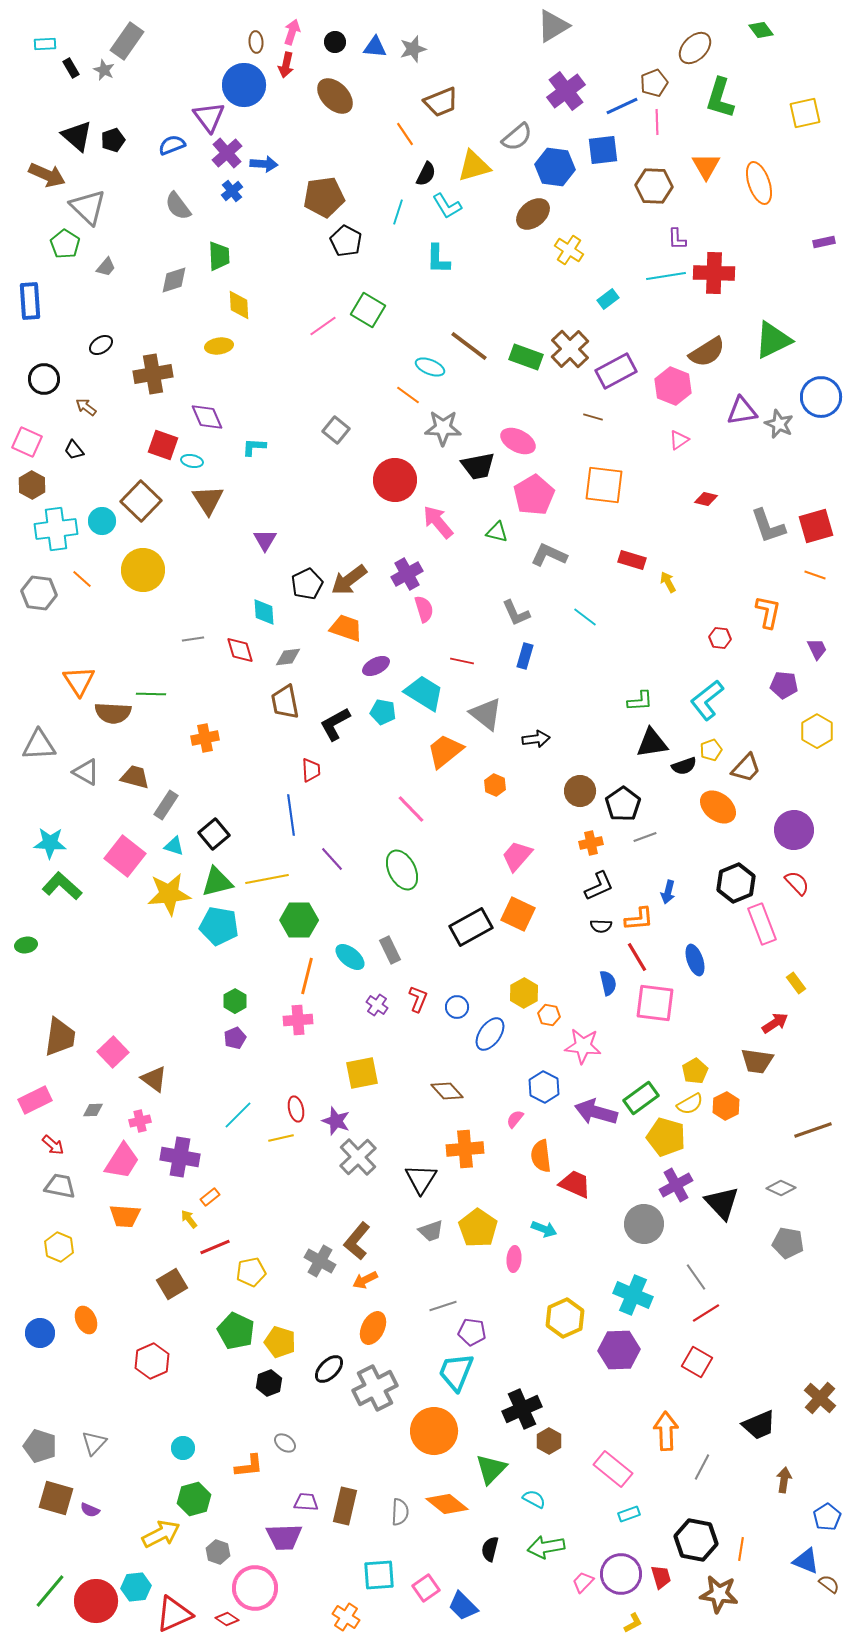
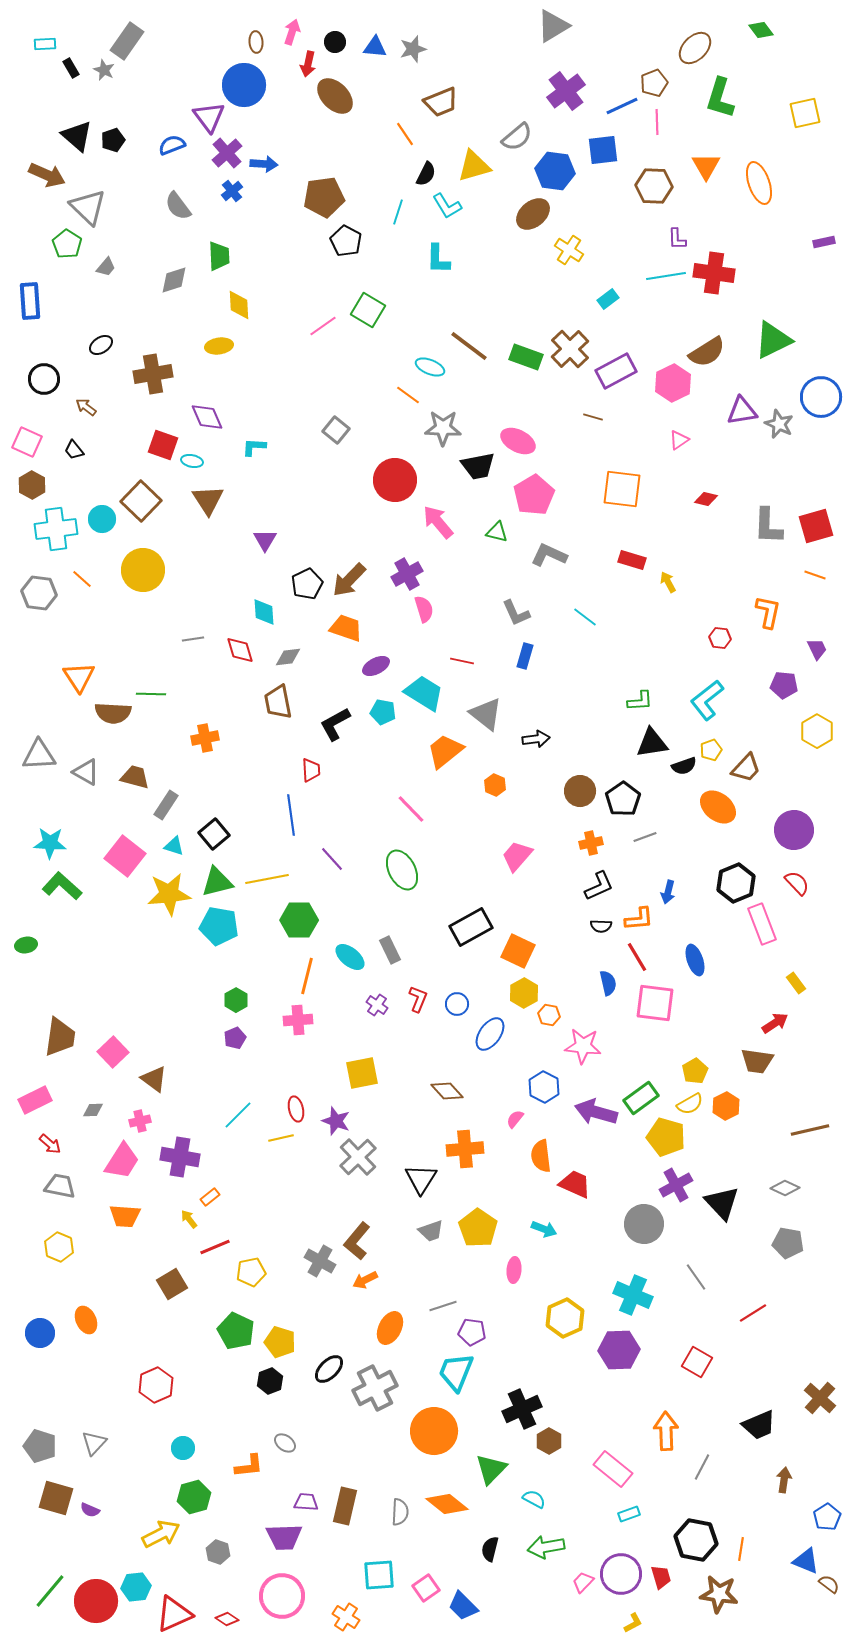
red arrow at (286, 65): moved 22 px right, 1 px up
blue hexagon at (555, 167): moved 4 px down
green pentagon at (65, 244): moved 2 px right
red cross at (714, 273): rotated 6 degrees clockwise
pink hexagon at (673, 386): moved 3 px up; rotated 12 degrees clockwise
orange square at (604, 485): moved 18 px right, 4 px down
cyan circle at (102, 521): moved 2 px up
gray L-shape at (768, 526): rotated 21 degrees clockwise
brown arrow at (349, 580): rotated 9 degrees counterclockwise
orange triangle at (79, 681): moved 4 px up
brown trapezoid at (285, 702): moved 7 px left
gray triangle at (39, 745): moved 10 px down
black pentagon at (623, 804): moved 5 px up
orange square at (518, 914): moved 37 px down
green hexagon at (235, 1001): moved 1 px right, 1 px up
blue circle at (457, 1007): moved 3 px up
brown line at (813, 1130): moved 3 px left; rotated 6 degrees clockwise
red arrow at (53, 1145): moved 3 px left, 1 px up
gray diamond at (781, 1188): moved 4 px right
pink ellipse at (514, 1259): moved 11 px down
red line at (706, 1313): moved 47 px right
orange ellipse at (373, 1328): moved 17 px right
red hexagon at (152, 1361): moved 4 px right, 24 px down
black hexagon at (269, 1383): moved 1 px right, 2 px up
green hexagon at (194, 1499): moved 2 px up
pink circle at (255, 1588): moved 27 px right, 8 px down
